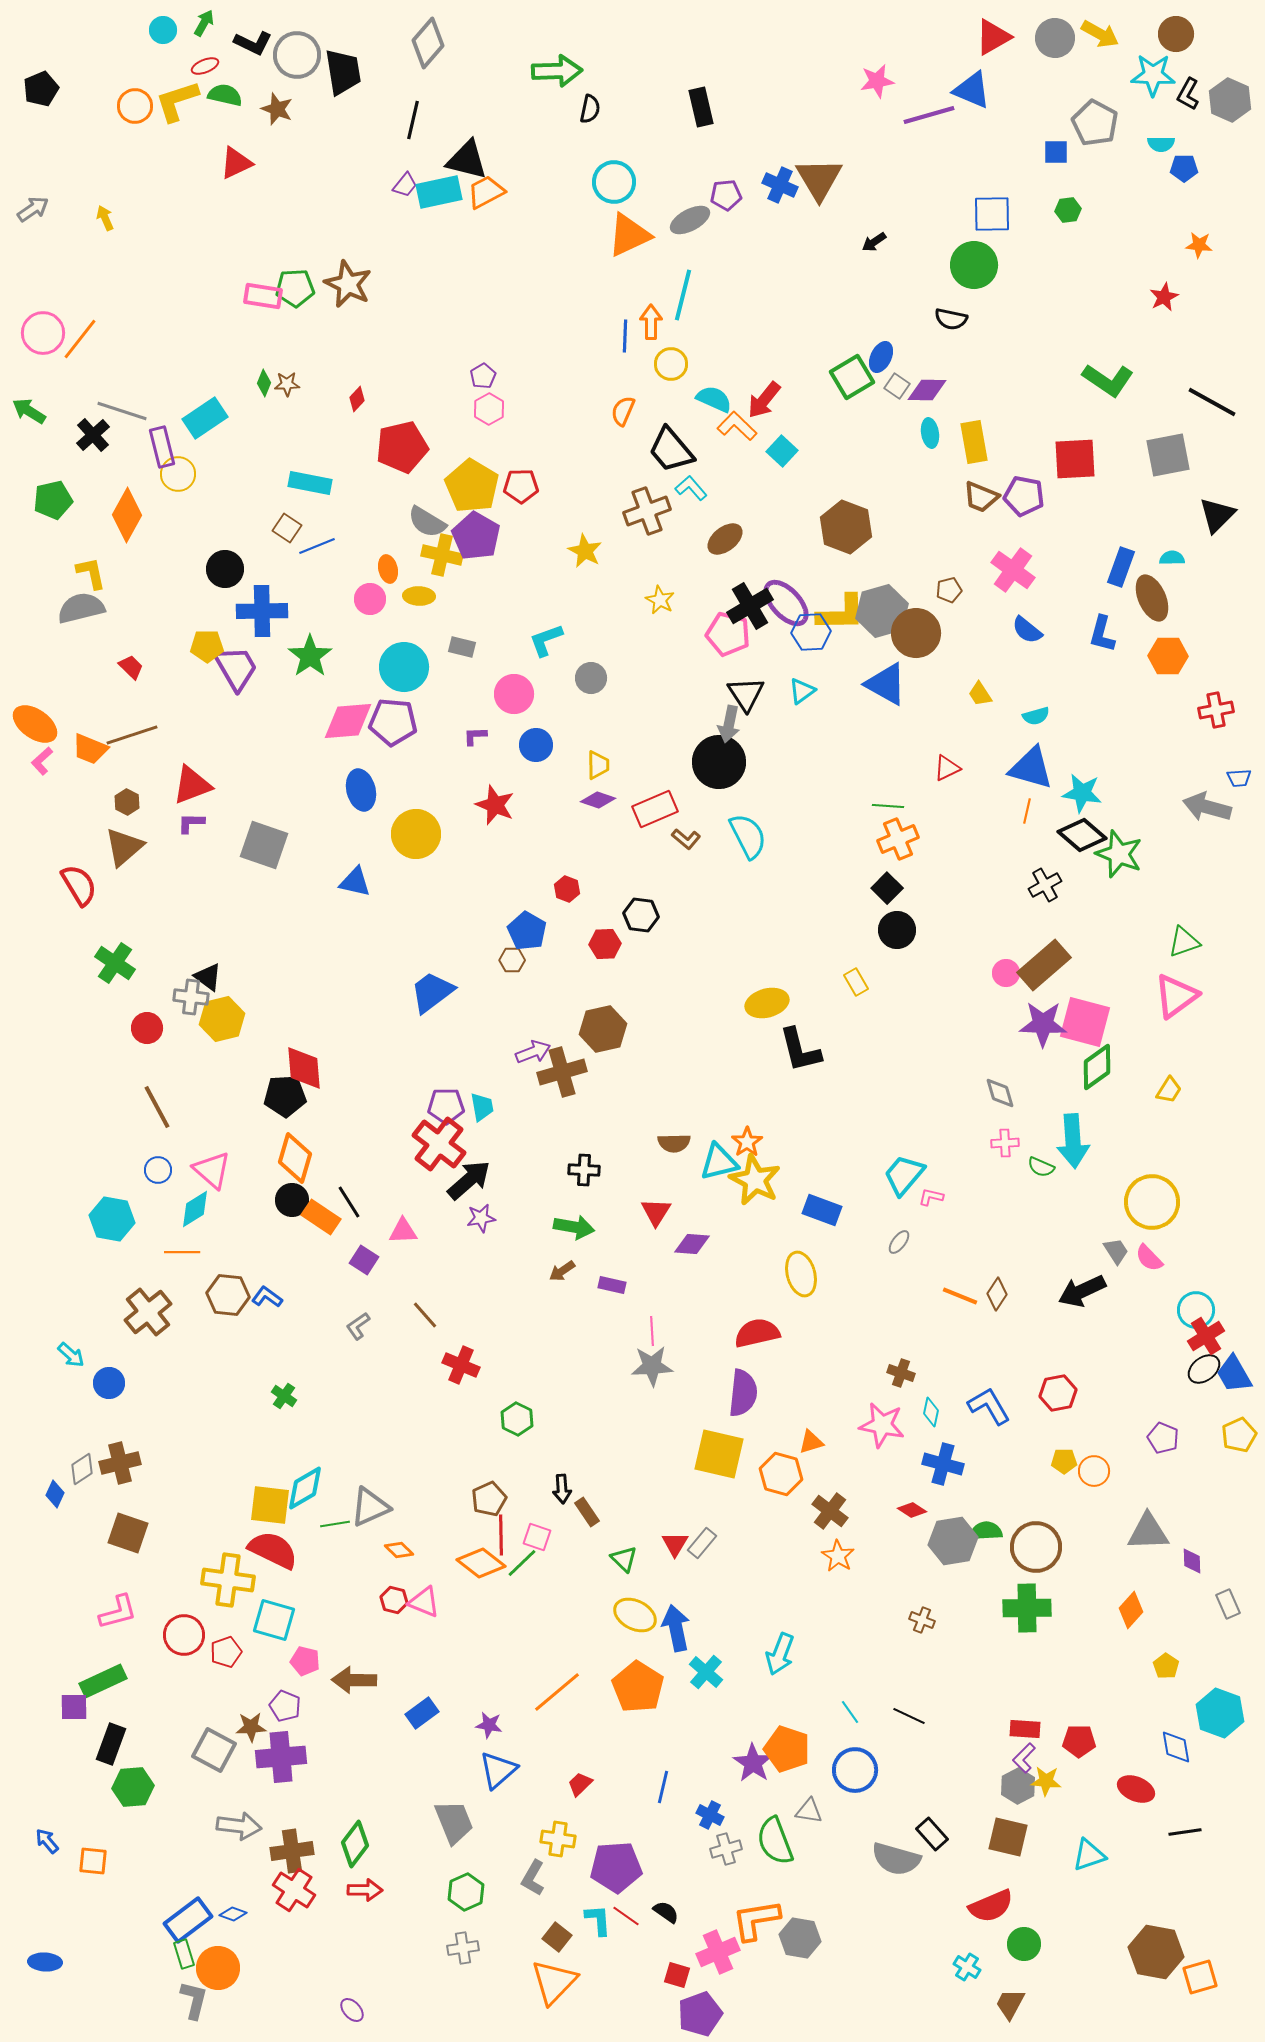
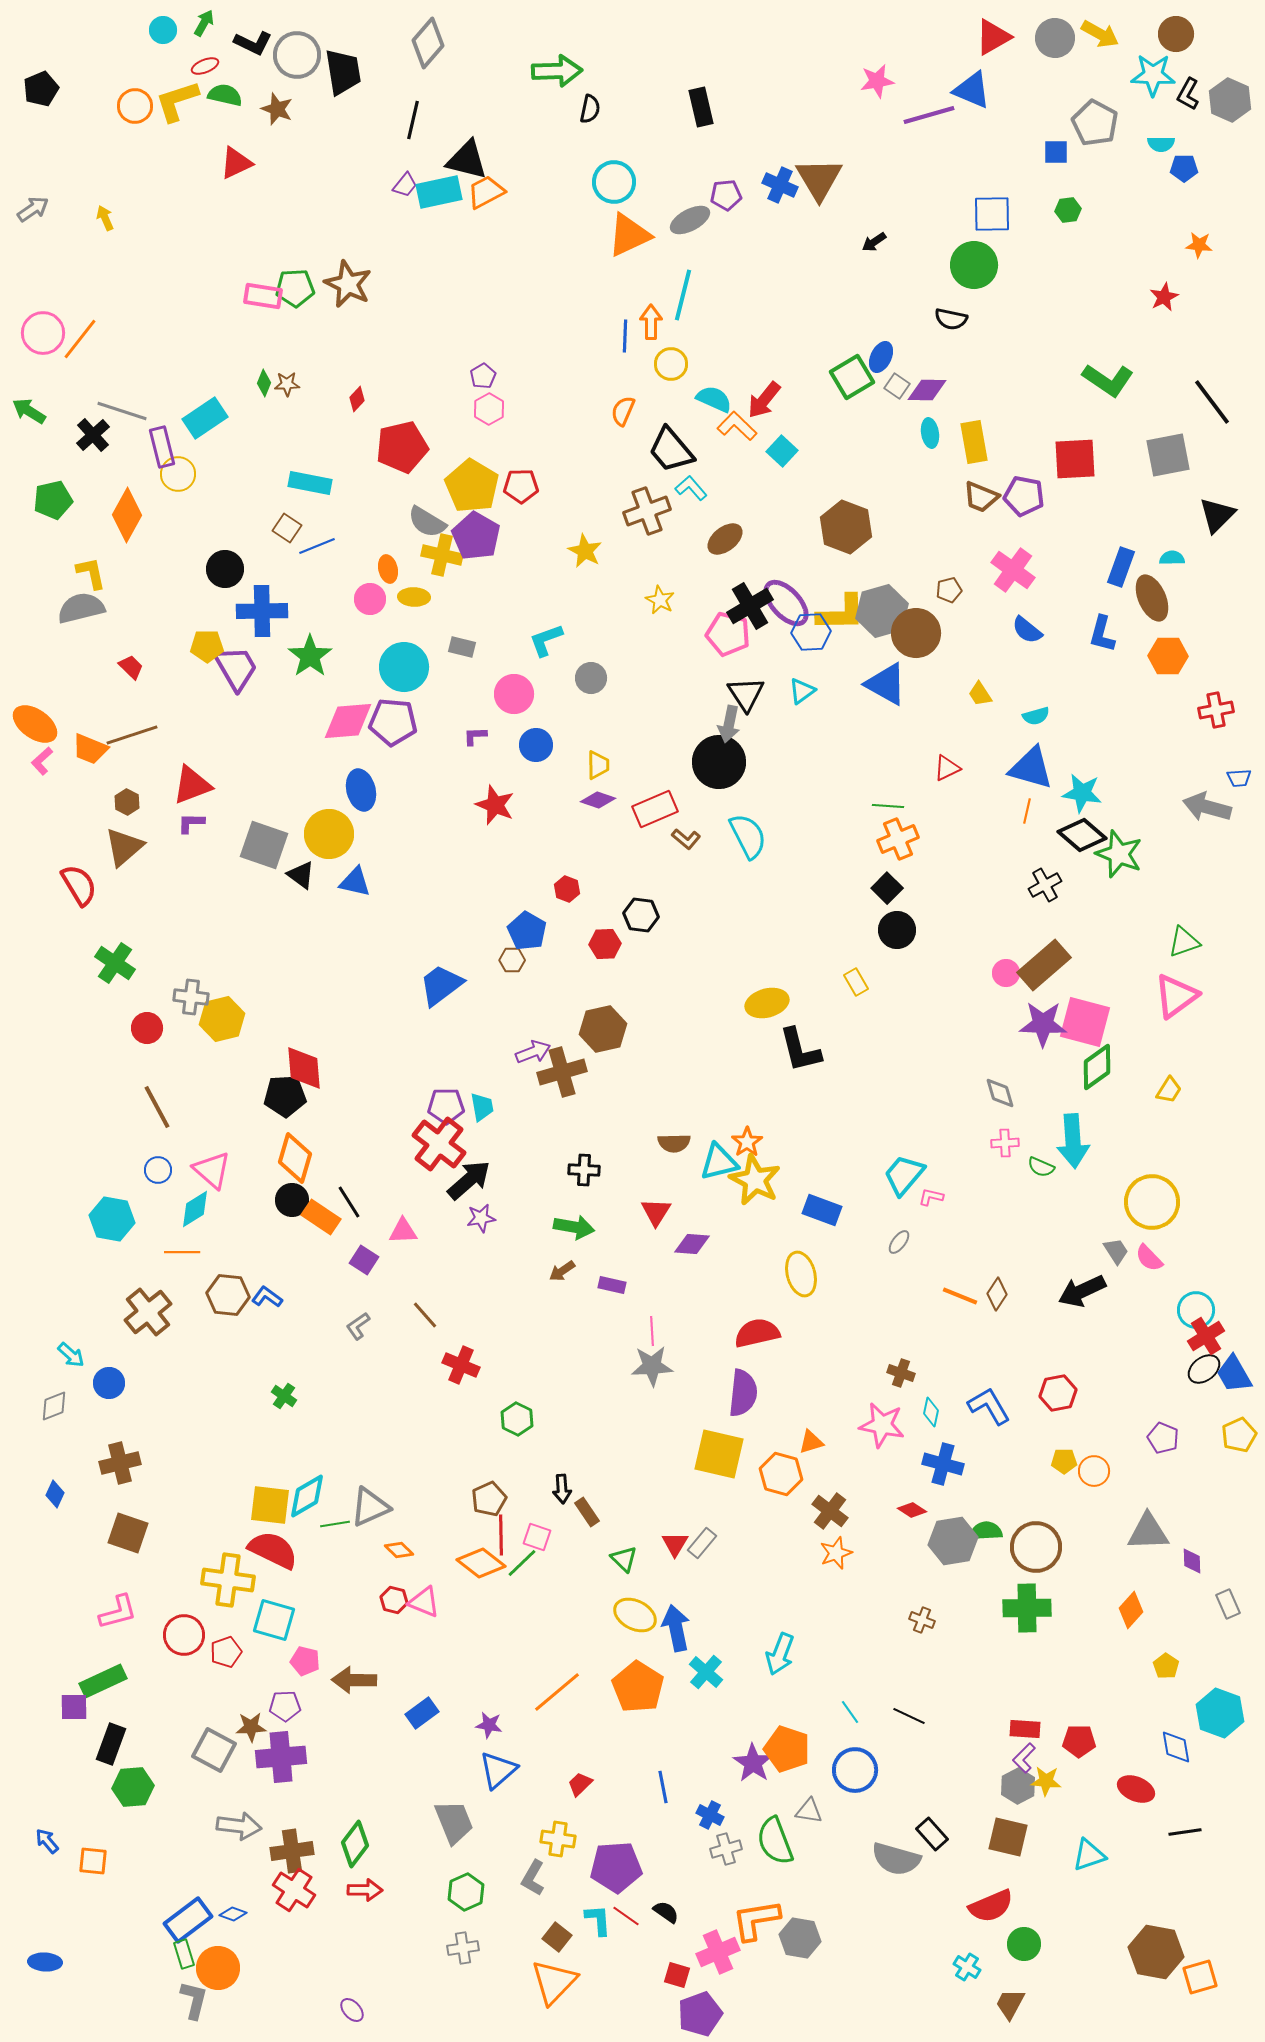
black line at (1212, 402): rotated 24 degrees clockwise
yellow ellipse at (419, 596): moved 5 px left, 1 px down
yellow circle at (416, 834): moved 87 px left
black triangle at (208, 977): moved 93 px right, 102 px up
blue trapezoid at (432, 992): moved 9 px right, 7 px up
gray diamond at (82, 1469): moved 28 px left, 63 px up; rotated 12 degrees clockwise
cyan diamond at (305, 1488): moved 2 px right, 8 px down
orange star at (838, 1556): moved 2 px left, 3 px up; rotated 20 degrees clockwise
purple pentagon at (285, 1706): rotated 24 degrees counterclockwise
blue line at (663, 1787): rotated 24 degrees counterclockwise
